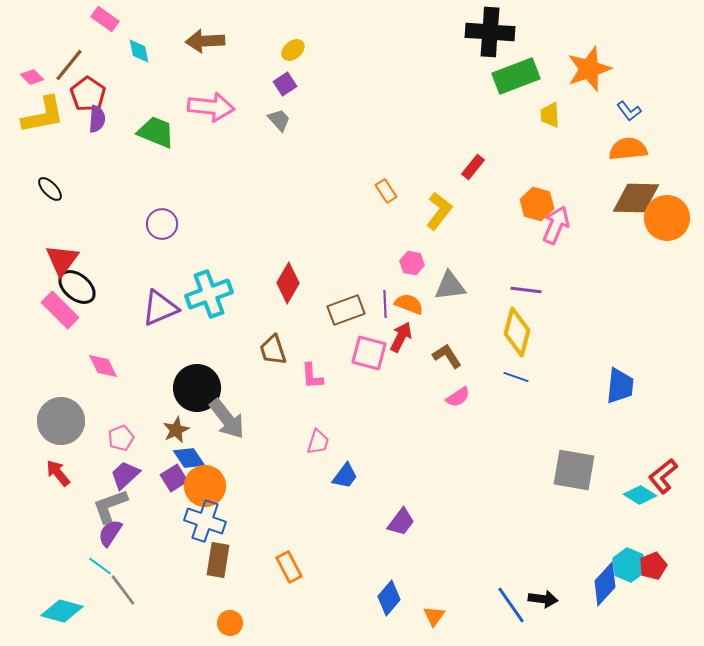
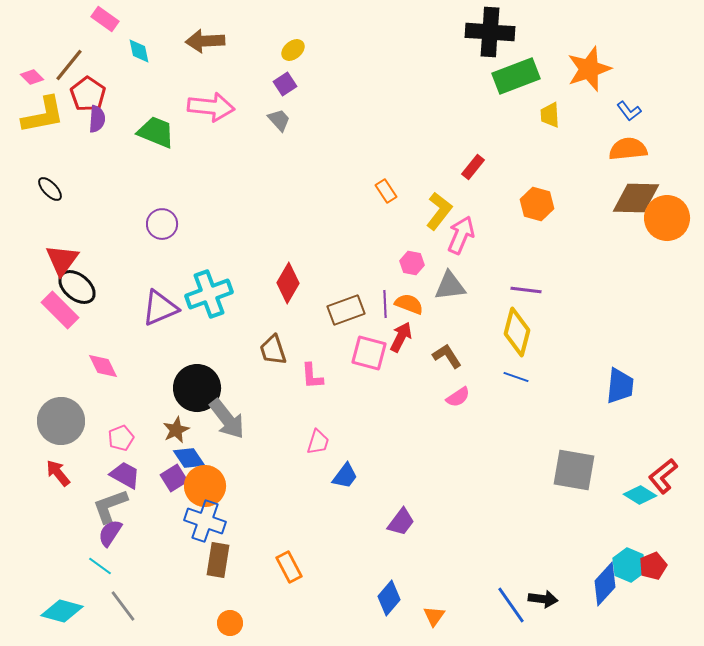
pink arrow at (556, 225): moved 95 px left, 10 px down
purple trapezoid at (125, 475): rotated 72 degrees clockwise
gray line at (123, 590): moved 16 px down
